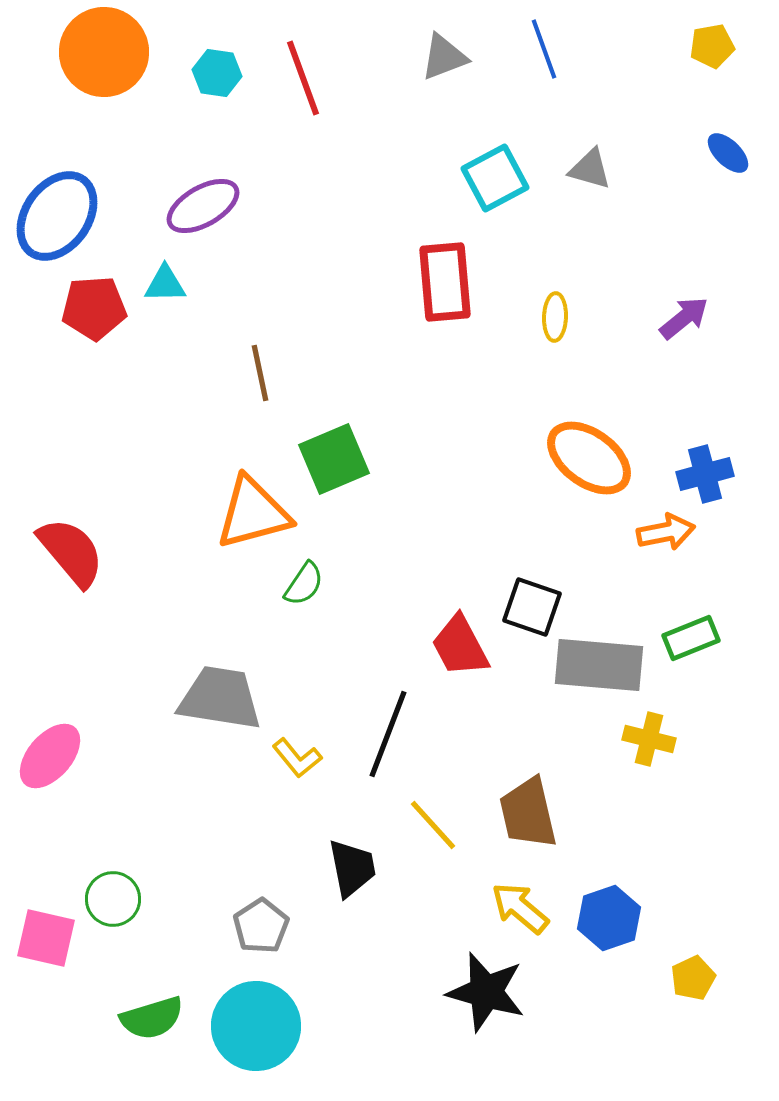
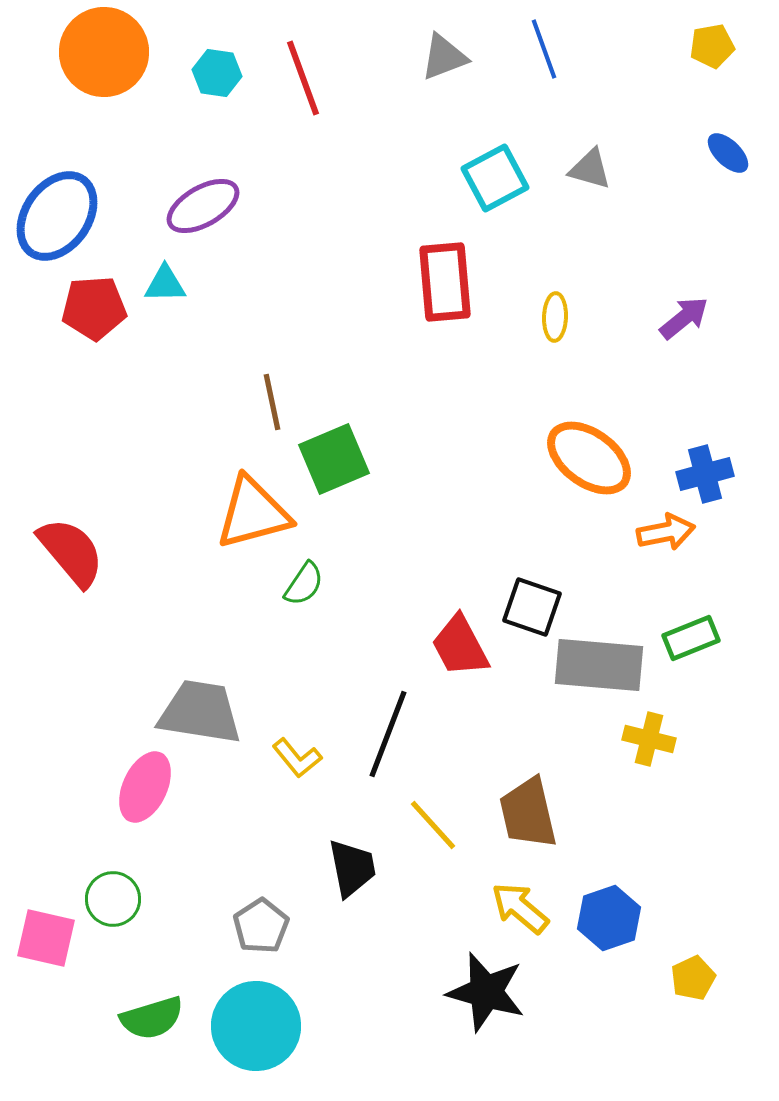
brown line at (260, 373): moved 12 px right, 29 px down
gray trapezoid at (220, 698): moved 20 px left, 14 px down
pink ellipse at (50, 756): moved 95 px right, 31 px down; rotated 16 degrees counterclockwise
